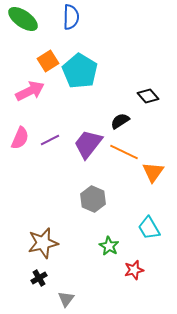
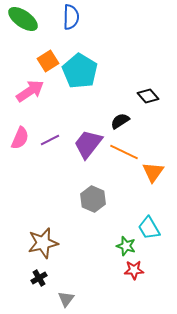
pink arrow: rotated 8 degrees counterclockwise
green star: moved 17 px right; rotated 12 degrees counterclockwise
red star: rotated 12 degrees clockwise
